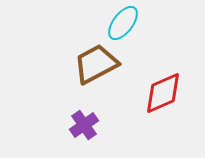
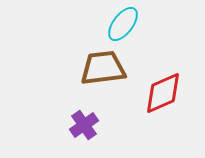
cyan ellipse: moved 1 px down
brown trapezoid: moved 7 px right, 4 px down; rotated 21 degrees clockwise
